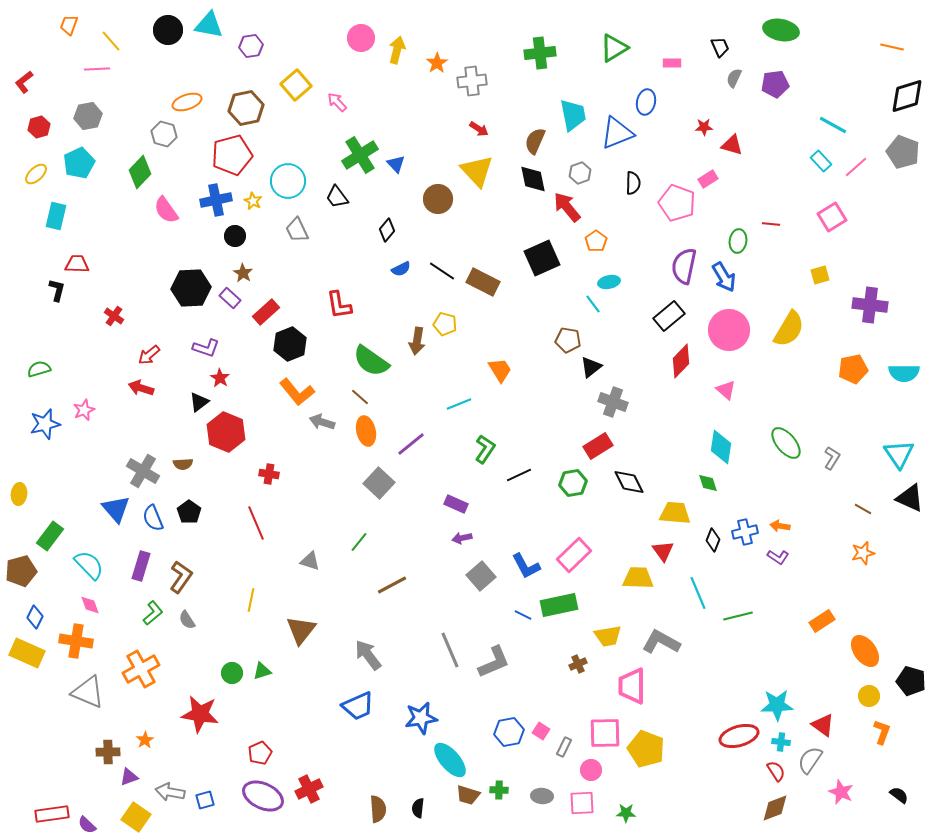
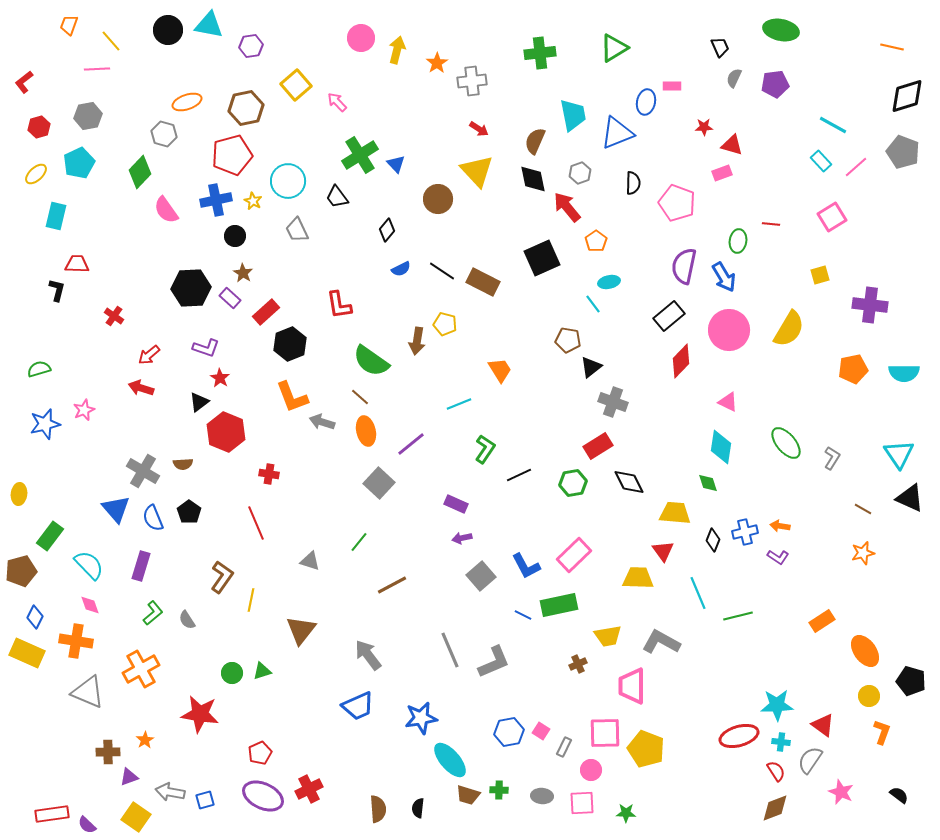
pink rectangle at (672, 63): moved 23 px down
pink rectangle at (708, 179): moved 14 px right, 6 px up; rotated 12 degrees clockwise
pink triangle at (726, 390): moved 2 px right, 12 px down; rotated 15 degrees counterclockwise
orange L-shape at (297, 392): moved 5 px left, 5 px down; rotated 18 degrees clockwise
brown L-shape at (181, 577): moved 41 px right
